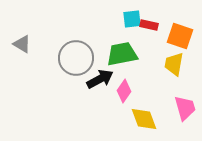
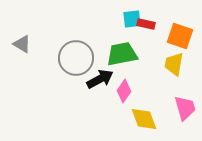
red rectangle: moved 3 px left, 1 px up
